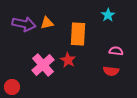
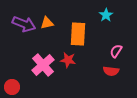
cyan star: moved 2 px left
purple arrow: rotated 10 degrees clockwise
pink semicircle: rotated 64 degrees counterclockwise
red star: rotated 21 degrees counterclockwise
